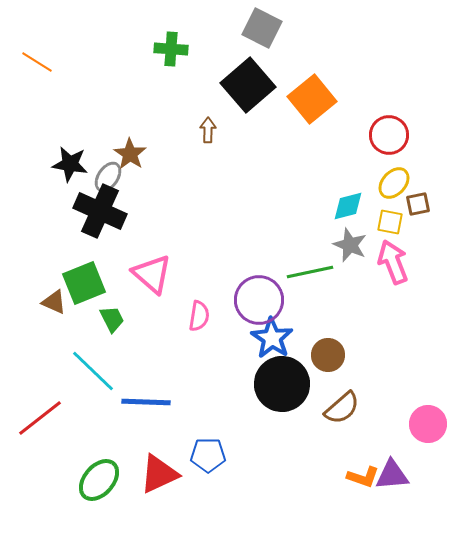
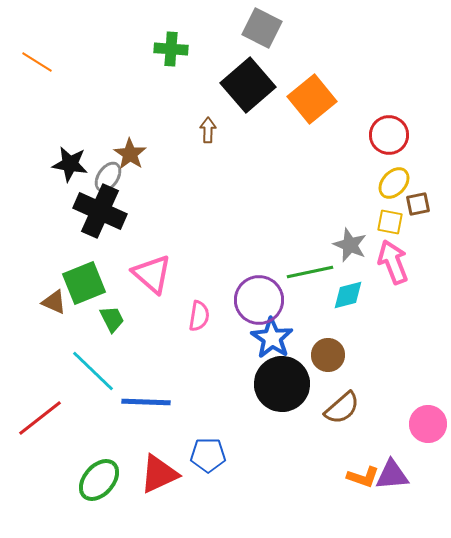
cyan diamond: moved 89 px down
